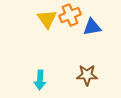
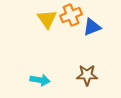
orange cross: moved 1 px right
blue triangle: rotated 12 degrees counterclockwise
cyan arrow: rotated 84 degrees counterclockwise
